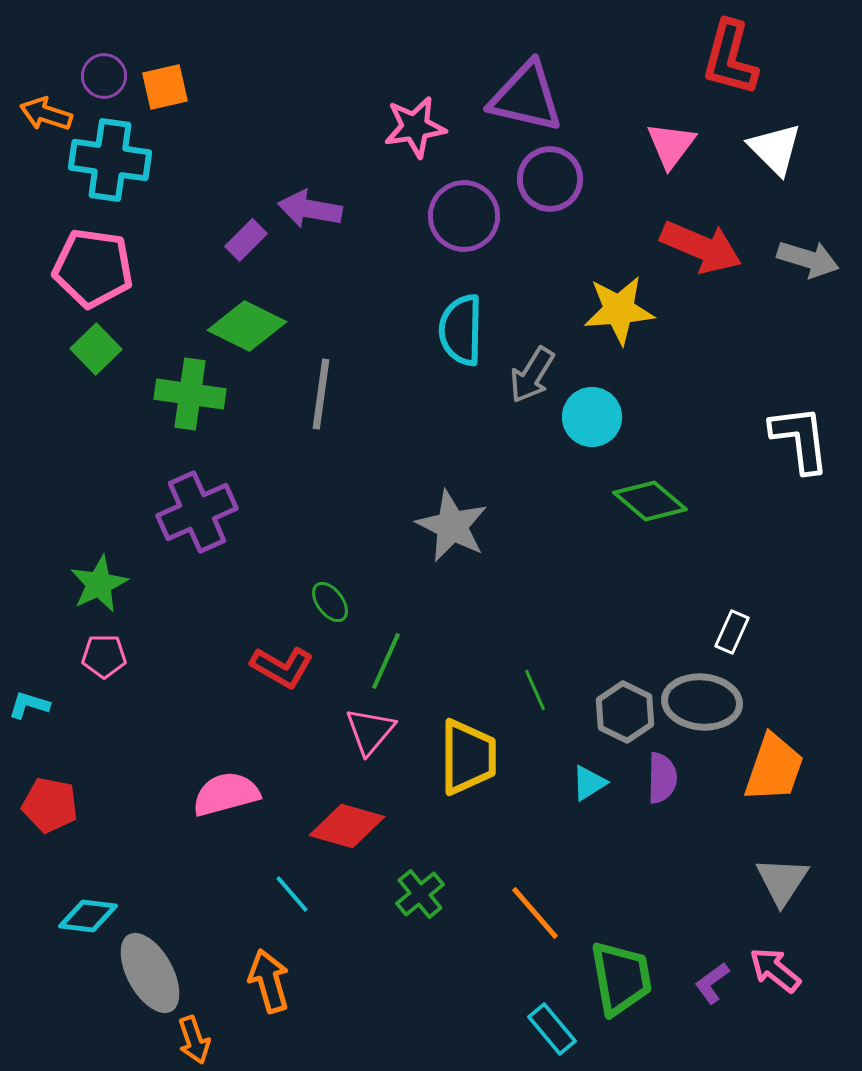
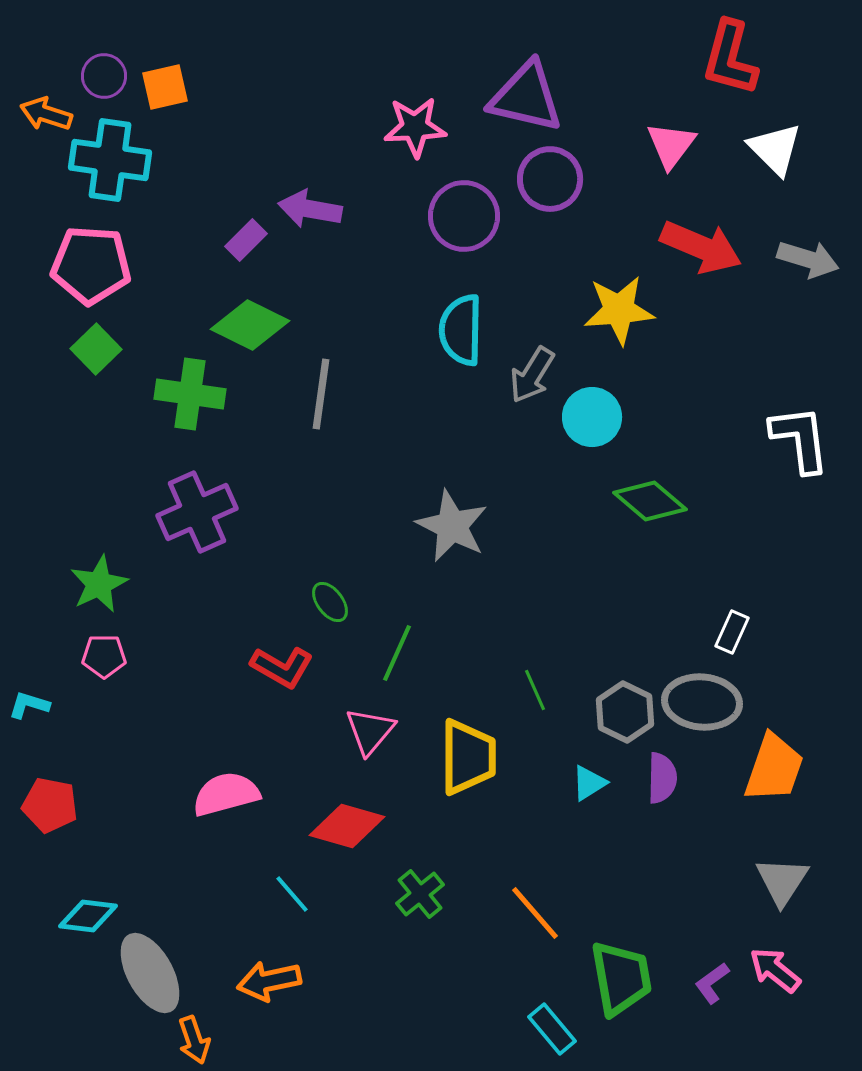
pink star at (415, 127): rotated 6 degrees clockwise
pink pentagon at (93, 268): moved 2 px left, 3 px up; rotated 4 degrees counterclockwise
green diamond at (247, 326): moved 3 px right, 1 px up
green line at (386, 661): moved 11 px right, 8 px up
orange arrow at (269, 981): rotated 86 degrees counterclockwise
